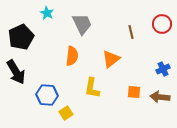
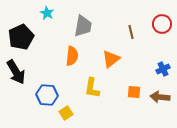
gray trapezoid: moved 1 px right, 2 px down; rotated 35 degrees clockwise
